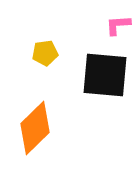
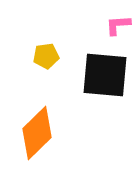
yellow pentagon: moved 1 px right, 3 px down
orange diamond: moved 2 px right, 5 px down
